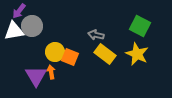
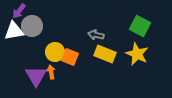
yellow rectangle: rotated 15 degrees counterclockwise
